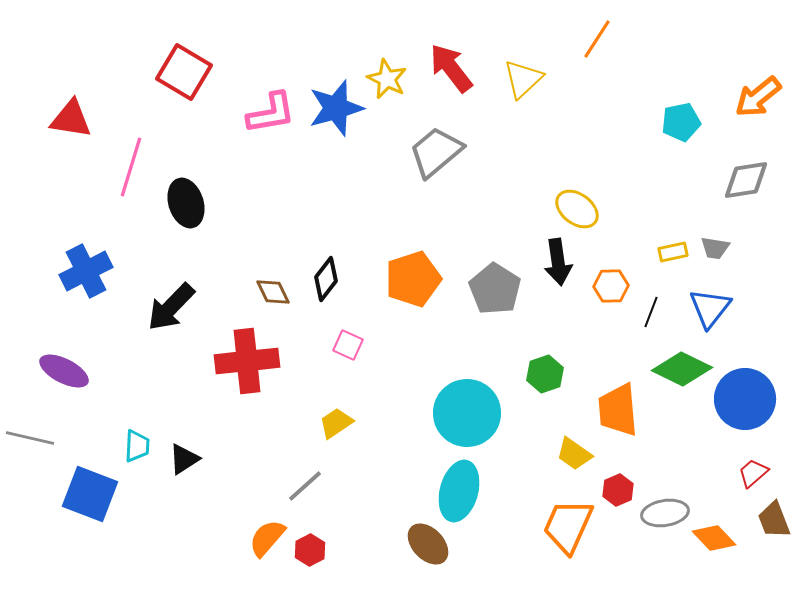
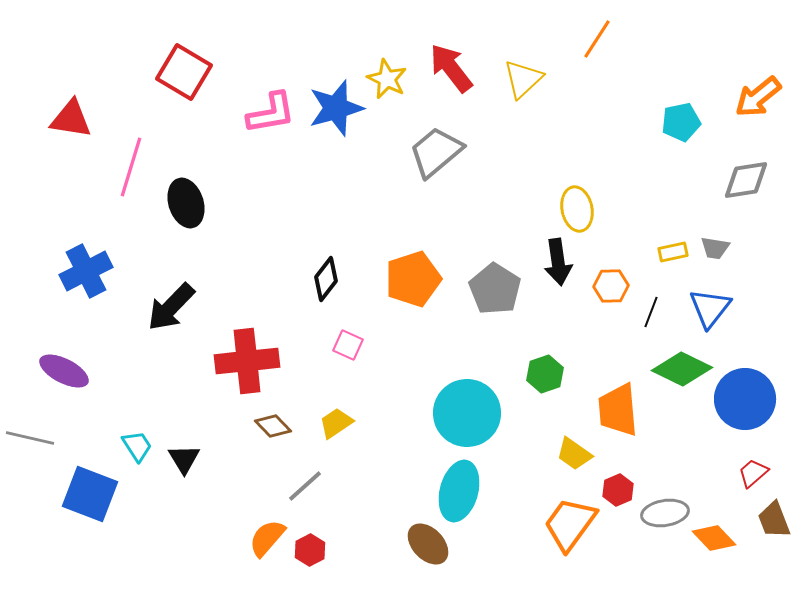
yellow ellipse at (577, 209): rotated 42 degrees clockwise
brown diamond at (273, 292): moved 134 px down; rotated 18 degrees counterclockwise
cyan trapezoid at (137, 446): rotated 36 degrees counterclockwise
black triangle at (184, 459): rotated 28 degrees counterclockwise
orange trapezoid at (568, 526): moved 2 px right, 2 px up; rotated 12 degrees clockwise
